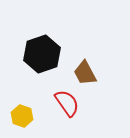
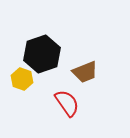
brown trapezoid: moved 1 px up; rotated 84 degrees counterclockwise
yellow hexagon: moved 37 px up
